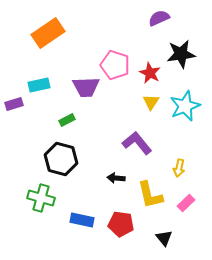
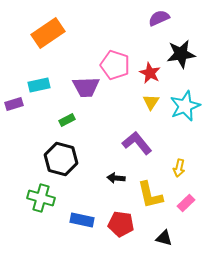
black triangle: rotated 36 degrees counterclockwise
